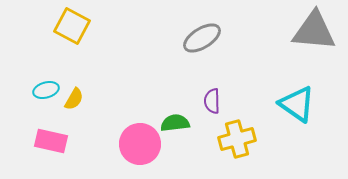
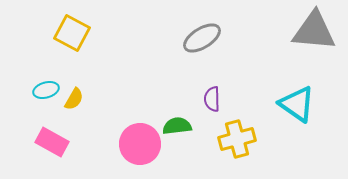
yellow square: moved 7 px down
purple semicircle: moved 2 px up
green semicircle: moved 2 px right, 3 px down
pink rectangle: moved 1 px right, 1 px down; rotated 16 degrees clockwise
